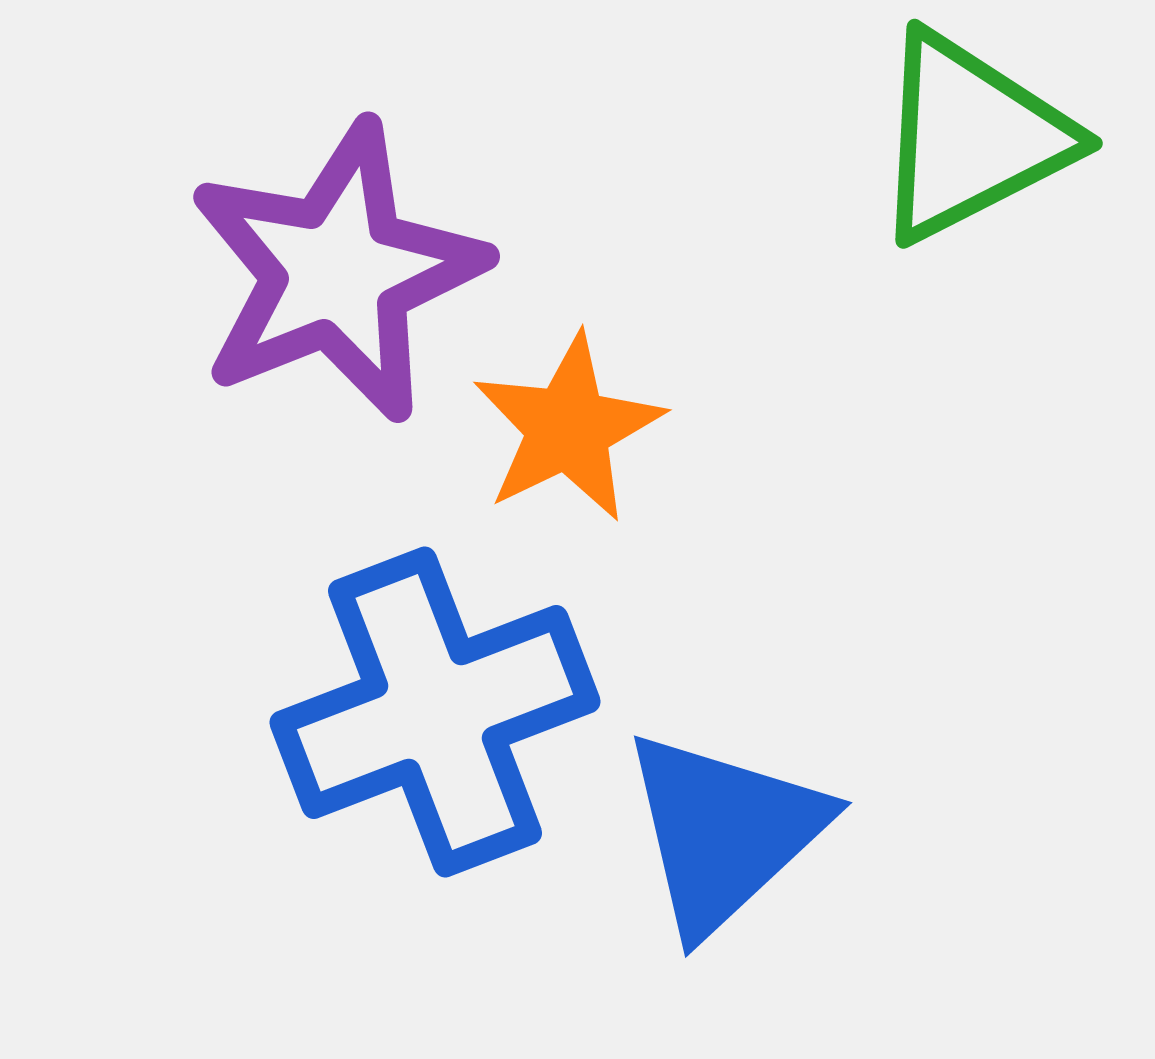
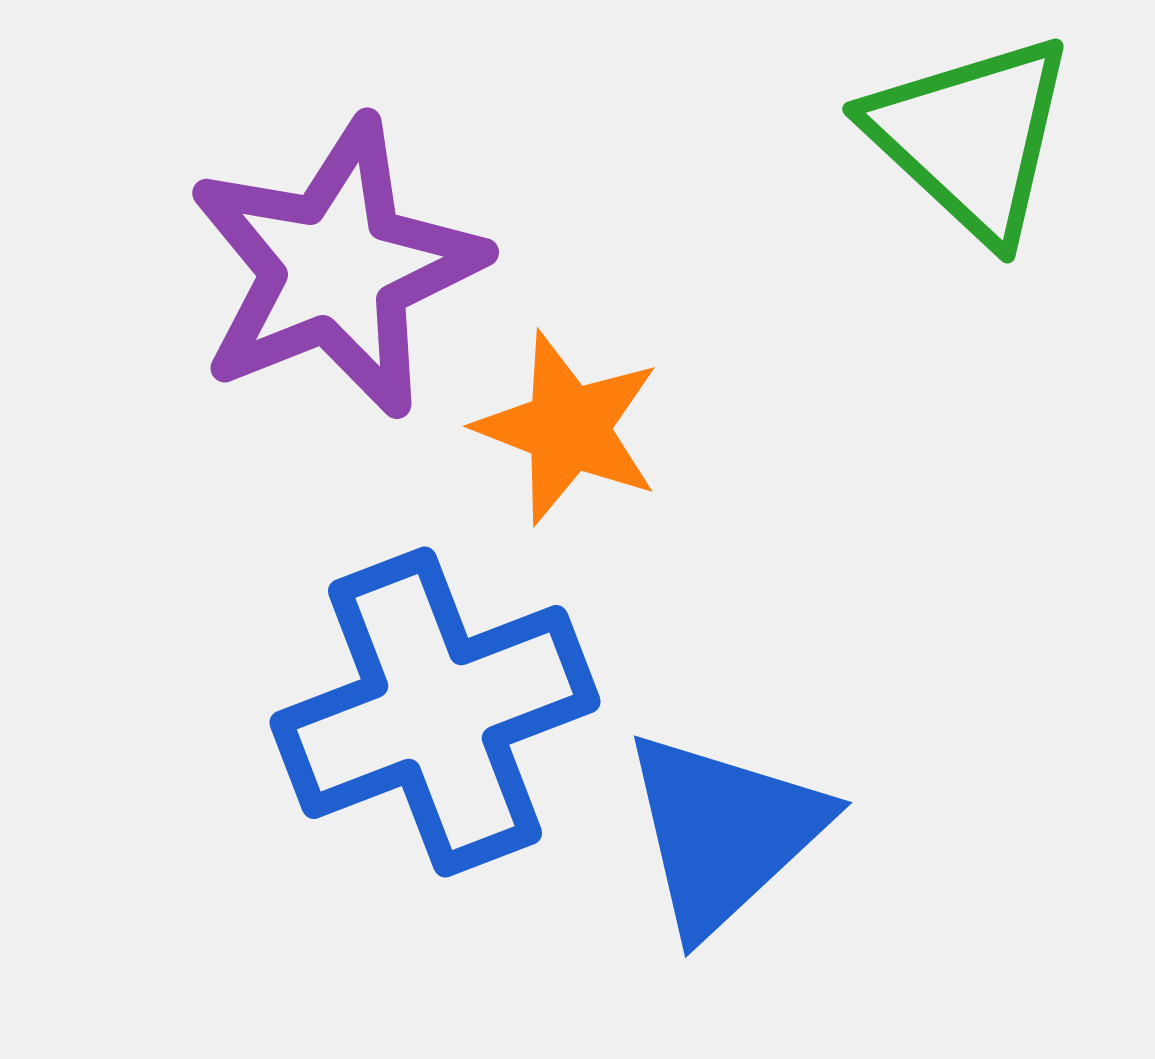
green triangle: rotated 50 degrees counterclockwise
purple star: moved 1 px left, 4 px up
orange star: rotated 25 degrees counterclockwise
